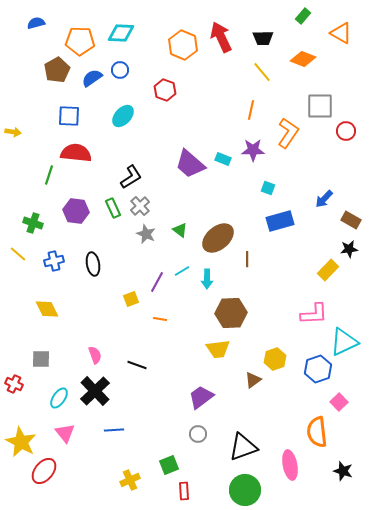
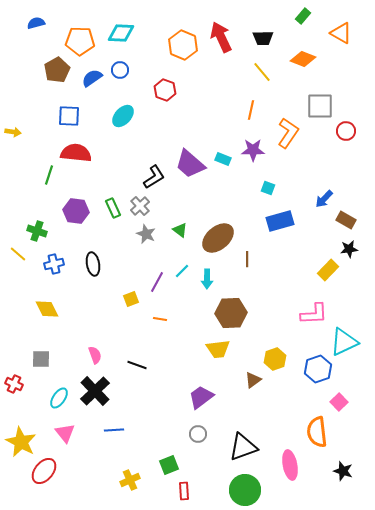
black L-shape at (131, 177): moved 23 px right
brown rectangle at (351, 220): moved 5 px left
green cross at (33, 223): moved 4 px right, 8 px down
blue cross at (54, 261): moved 3 px down
cyan line at (182, 271): rotated 14 degrees counterclockwise
